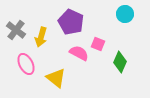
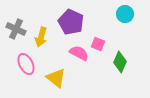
gray cross: moved 1 px up; rotated 12 degrees counterclockwise
